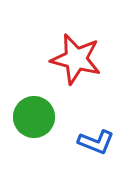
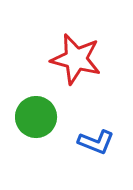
green circle: moved 2 px right
